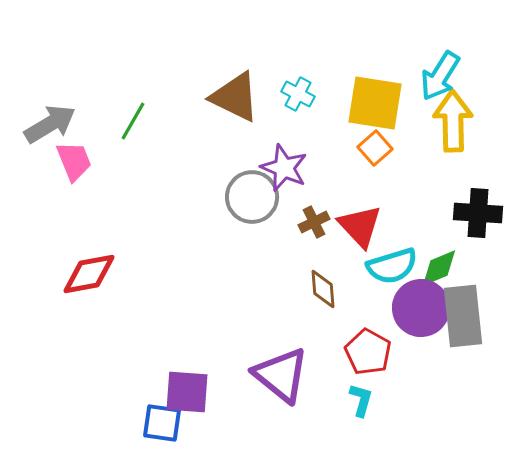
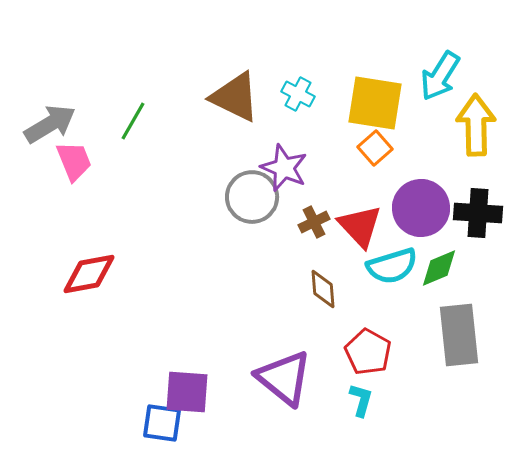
yellow arrow: moved 23 px right, 4 px down
purple circle: moved 100 px up
gray rectangle: moved 4 px left, 19 px down
purple triangle: moved 3 px right, 3 px down
